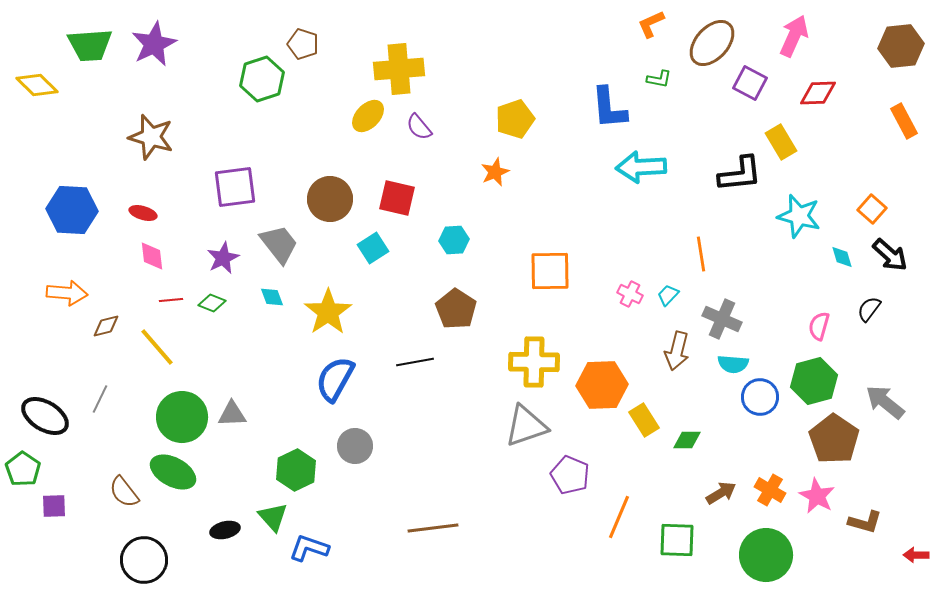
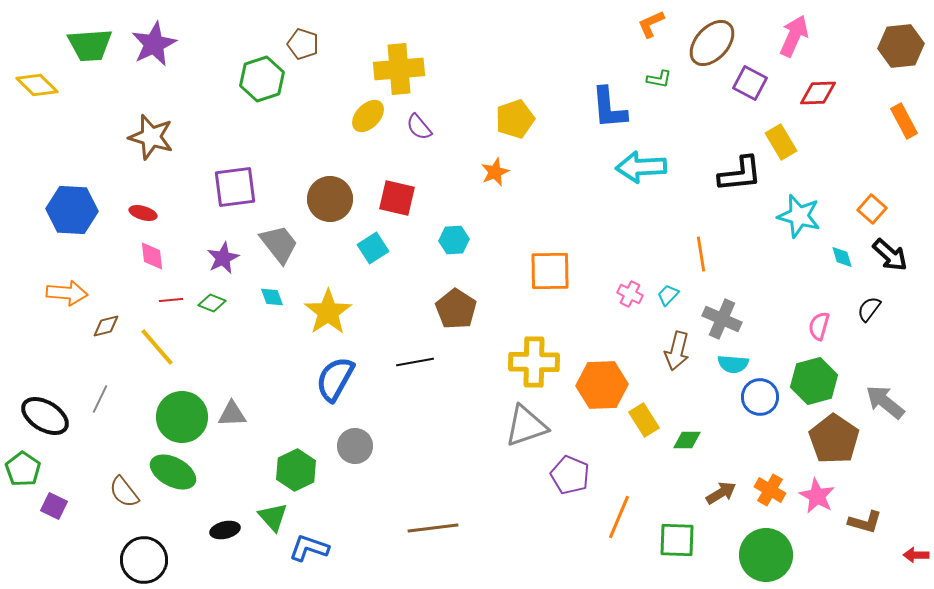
purple square at (54, 506): rotated 28 degrees clockwise
